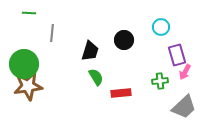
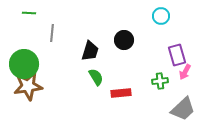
cyan circle: moved 11 px up
gray trapezoid: moved 1 px left, 2 px down
